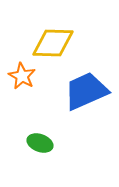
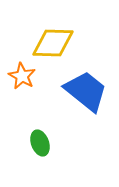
blue trapezoid: rotated 63 degrees clockwise
green ellipse: rotated 50 degrees clockwise
